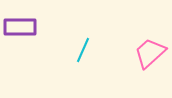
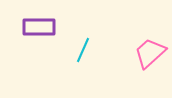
purple rectangle: moved 19 px right
